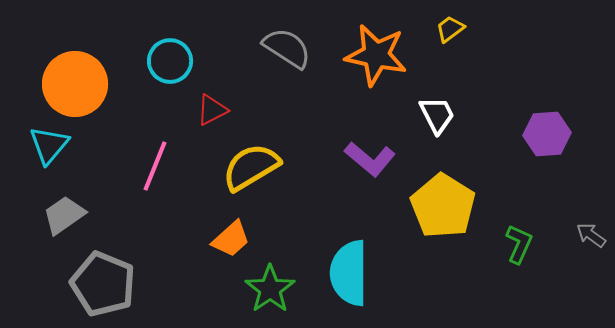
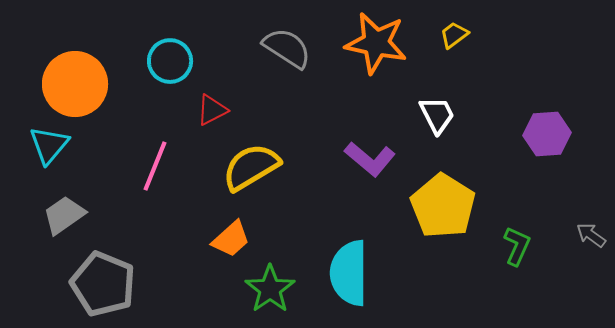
yellow trapezoid: moved 4 px right, 6 px down
orange star: moved 12 px up
green L-shape: moved 2 px left, 2 px down
